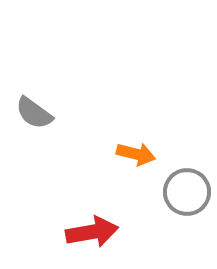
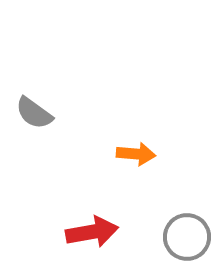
orange arrow: rotated 9 degrees counterclockwise
gray circle: moved 45 px down
